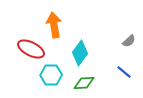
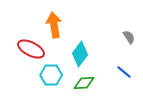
gray semicircle: moved 4 px up; rotated 80 degrees counterclockwise
cyan diamond: moved 1 px down
